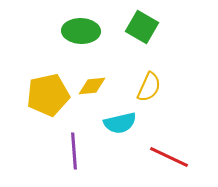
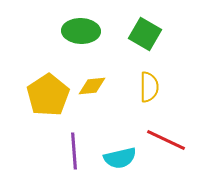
green square: moved 3 px right, 7 px down
yellow semicircle: rotated 24 degrees counterclockwise
yellow pentagon: rotated 21 degrees counterclockwise
cyan semicircle: moved 35 px down
red line: moved 3 px left, 17 px up
